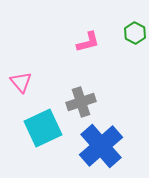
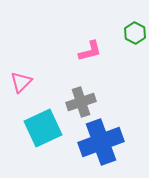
pink L-shape: moved 2 px right, 9 px down
pink triangle: rotated 25 degrees clockwise
blue cross: moved 4 px up; rotated 21 degrees clockwise
